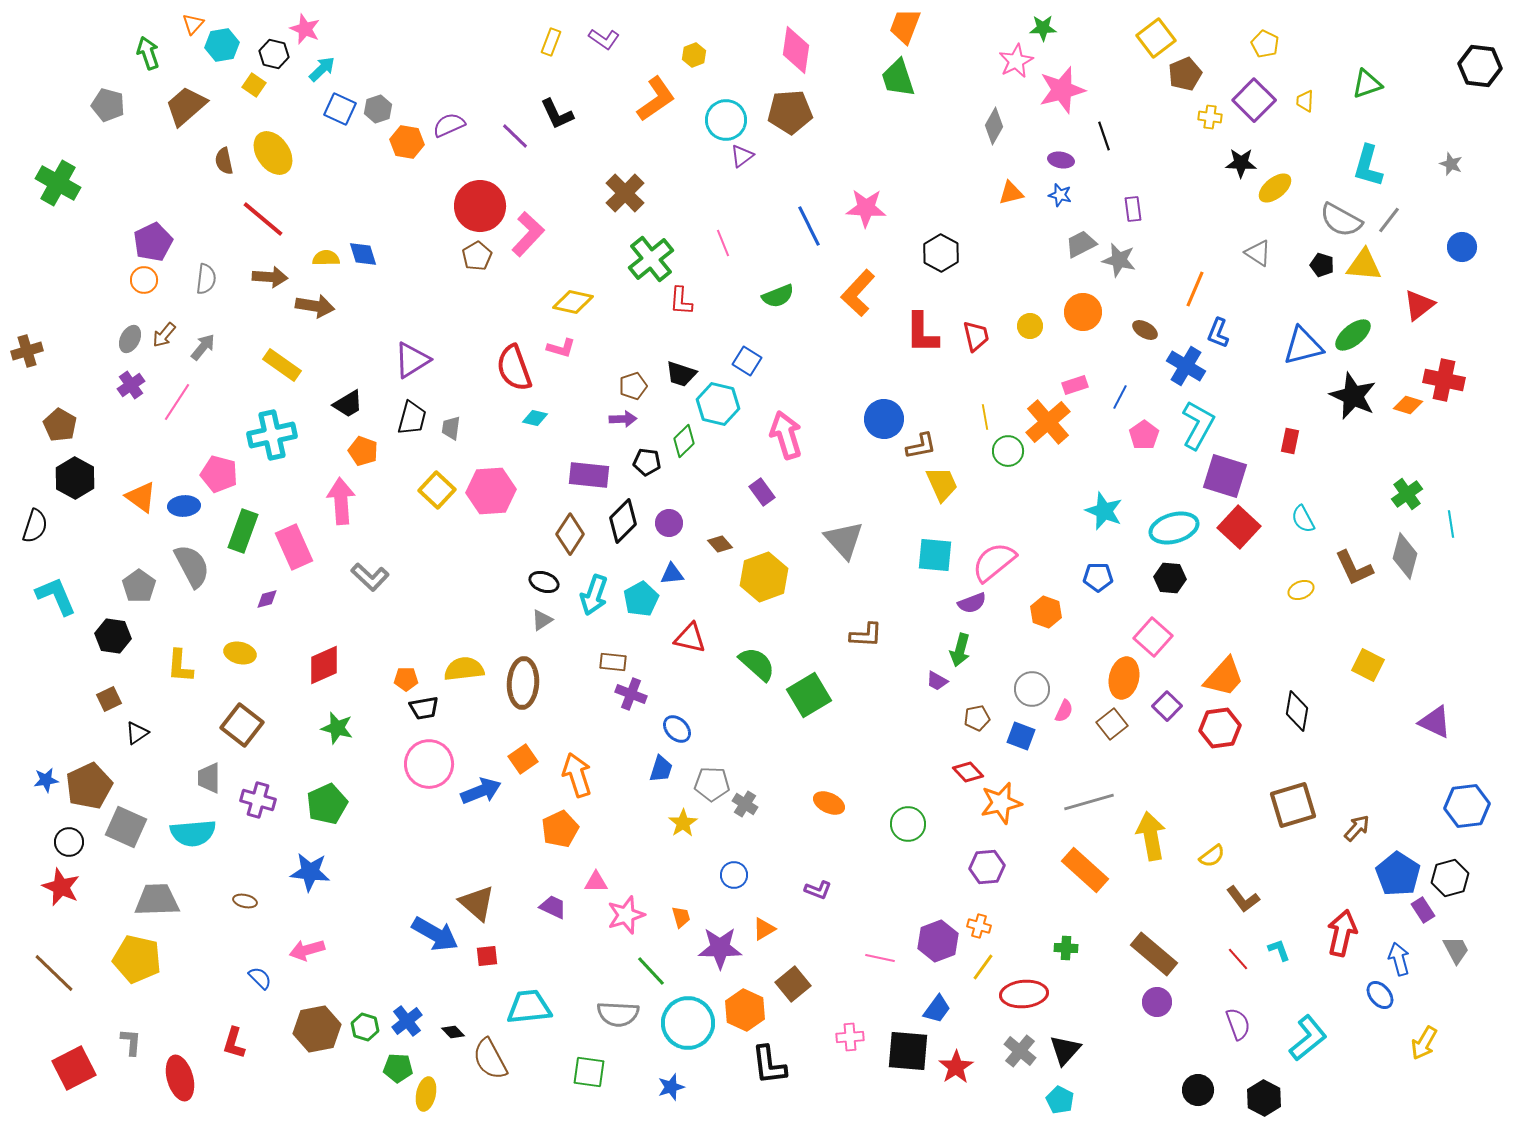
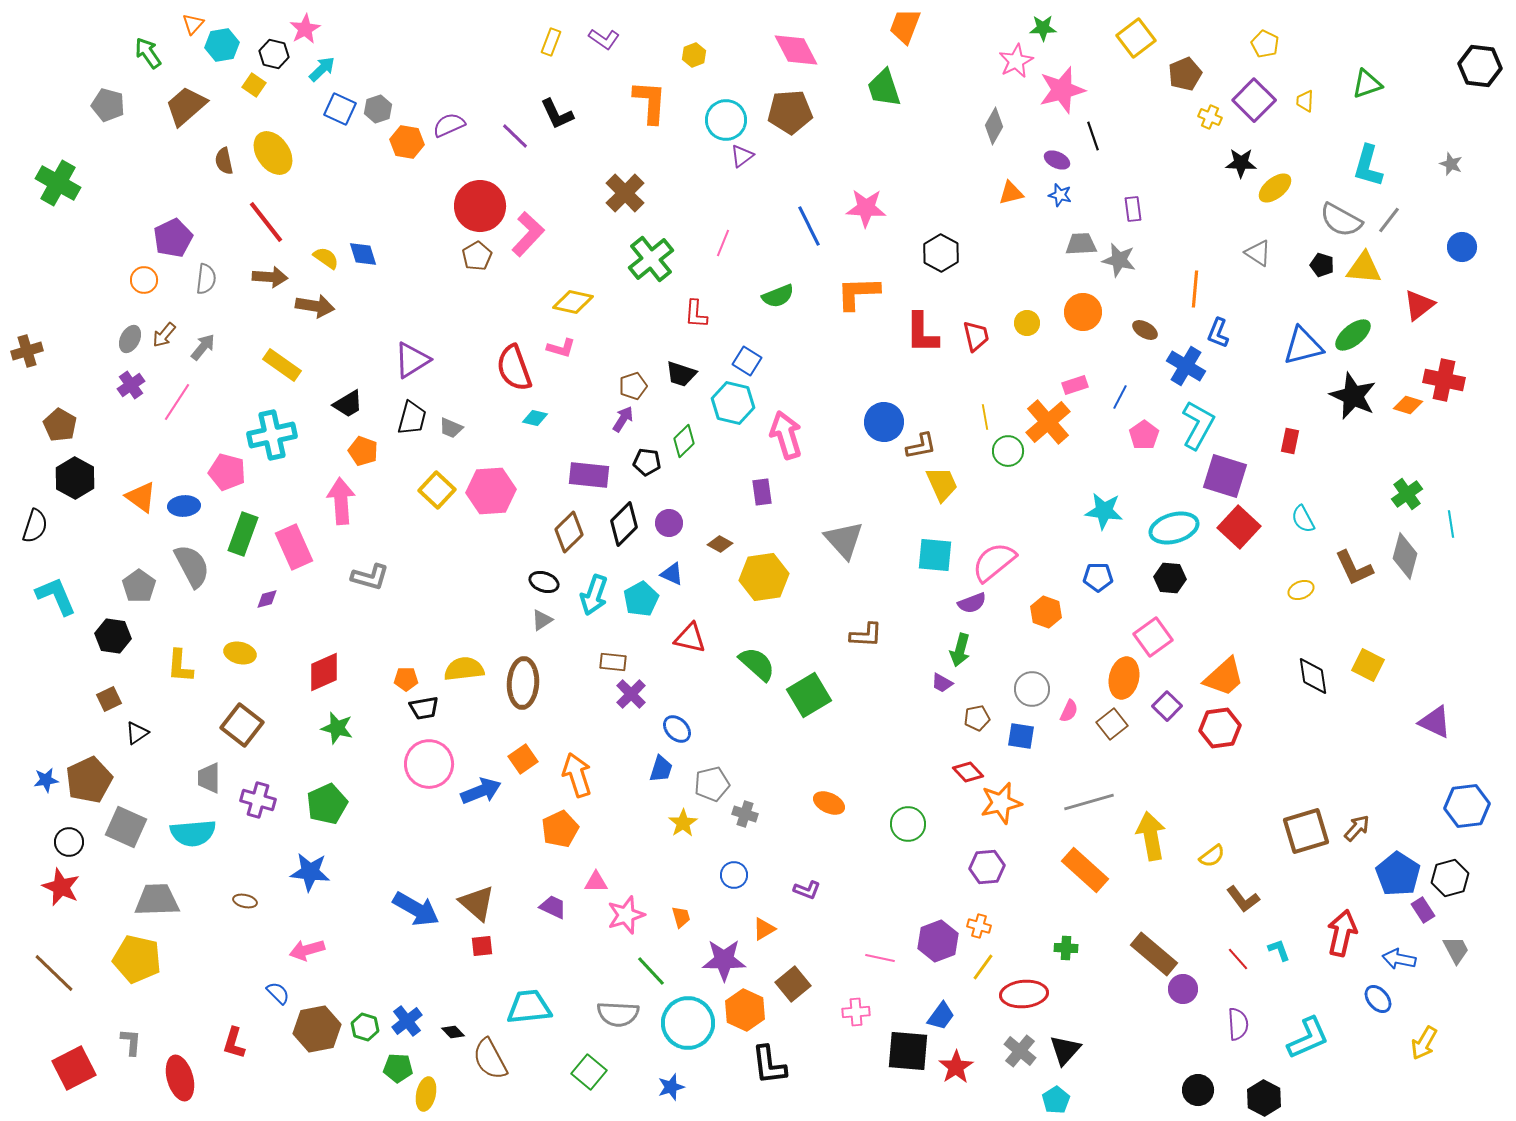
pink star at (305, 29): rotated 20 degrees clockwise
yellow square at (1156, 38): moved 20 px left
pink diamond at (796, 50): rotated 36 degrees counterclockwise
green arrow at (148, 53): rotated 16 degrees counterclockwise
green trapezoid at (898, 78): moved 14 px left, 10 px down
orange L-shape at (656, 99): moved 6 px left, 3 px down; rotated 51 degrees counterclockwise
yellow cross at (1210, 117): rotated 15 degrees clockwise
black line at (1104, 136): moved 11 px left
purple ellipse at (1061, 160): moved 4 px left; rotated 15 degrees clockwise
red line at (263, 219): moved 3 px right, 3 px down; rotated 12 degrees clockwise
purple pentagon at (153, 242): moved 20 px right, 4 px up
pink line at (723, 243): rotated 44 degrees clockwise
gray trapezoid at (1081, 244): rotated 24 degrees clockwise
yellow semicircle at (326, 258): rotated 36 degrees clockwise
yellow triangle at (1364, 265): moved 3 px down
orange line at (1195, 289): rotated 18 degrees counterclockwise
orange L-shape at (858, 293): rotated 45 degrees clockwise
red L-shape at (681, 301): moved 15 px right, 13 px down
yellow circle at (1030, 326): moved 3 px left, 3 px up
cyan hexagon at (718, 404): moved 15 px right, 1 px up
purple arrow at (623, 419): rotated 56 degrees counterclockwise
blue circle at (884, 419): moved 3 px down
gray trapezoid at (451, 428): rotated 75 degrees counterclockwise
pink pentagon at (219, 474): moved 8 px right, 2 px up
purple rectangle at (762, 492): rotated 28 degrees clockwise
cyan star at (1104, 511): rotated 15 degrees counterclockwise
black diamond at (623, 521): moved 1 px right, 3 px down
green rectangle at (243, 531): moved 3 px down
brown diamond at (570, 534): moved 1 px left, 2 px up; rotated 12 degrees clockwise
brown diamond at (720, 544): rotated 20 degrees counterclockwise
blue triangle at (672, 574): rotated 30 degrees clockwise
gray L-shape at (370, 577): rotated 27 degrees counterclockwise
yellow hexagon at (764, 577): rotated 12 degrees clockwise
pink square at (1153, 637): rotated 12 degrees clockwise
red diamond at (324, 665): moved 7 px down
orange trapezoid at (1224, 677): rotated 6 degrees clockwise
purple trapezoid at (937, 681): moved 5 px right, 2 px down
purple cross at (631, 694): rotated 24 degrees clockwise
pink semicircle at (1064, 711): moved 5 px right
black diamond at (1297, 711): moved 16 px right, 35 px up; rotated 18 degrees counterclockwise
blue square at (1021, 736): rotated 12 degrees counterclockwise
gray pentagon at (712, 784): rotated 16 degrees counterclockwise
brown pentagon at (89, 786): moved 6 px up
gray cross at (745, 804): moved 10 px down; rotated 15 degrees counterclockwise
brown square at (1293, 805): moved 13 px right, 26 px down
purple L-shape at (818, 890): moved 11 px left
blue arrow at (435, 934): moved 19 px left, 25 px up
purple star at (720, 948): moved 4 px right, 12 px down
red square at (487, 956): moved 5 px left, 10 px up
blue arrow at (1399, 959): rotated 64 degrees counterclockwise
blue semicircle at (260, 978): moved 18 px right, 15 px down
blue ellipse at (1380, 995): moved 2 px left, 4 px down
purple circle at (1157, 1002): moved 26 px right, 13 px up
blue trapezoid at (937, 1009): moved 4 px right, 7 px down
purple semicircle at (1238, 1024): rotated 16 degrees clockwise
pink cross at (850, 1037): moved 6 px right, 25 px up
cyan L-shape at (1308, 1038): rotated 15 degrees clockwise
green square at (589, 1072): rotated 32 degrees clockwise
cyan pentagon at (1060, 1100): moved 4 px left; rotated 12 degrees clockwise
